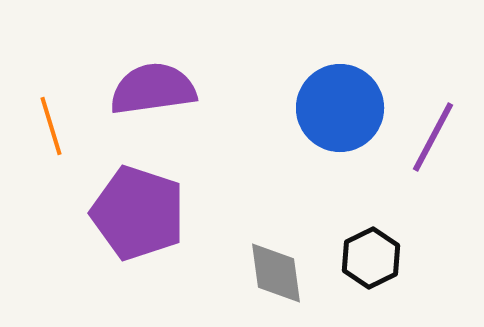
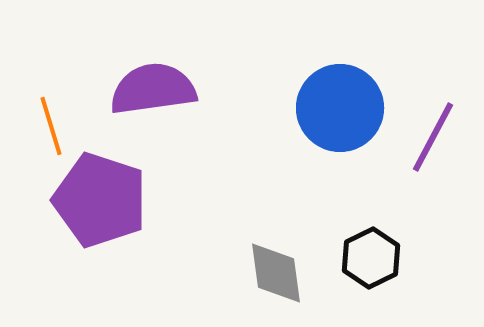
purple pentagon: moved 38 px left, 13 px up
